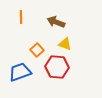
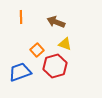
red hexagon: moved 2 px left, 1 px up; rotated 20 degrees counterclockwise
